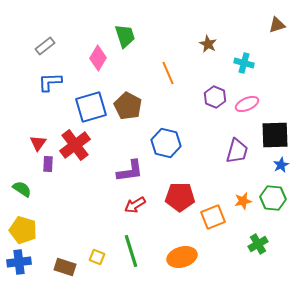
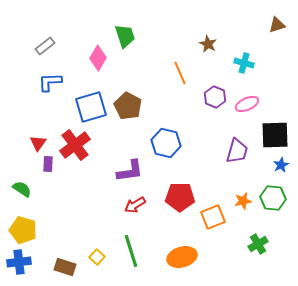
orange line: moved 12 px right
yellow square: rotated 21 degrees clockwise
